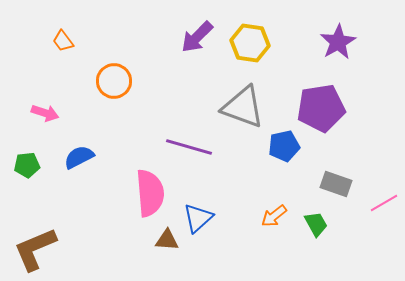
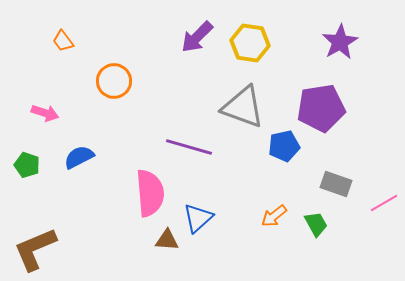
purple star: moved 2 px right
green pentagon: rotated 25 degrees clockwise
